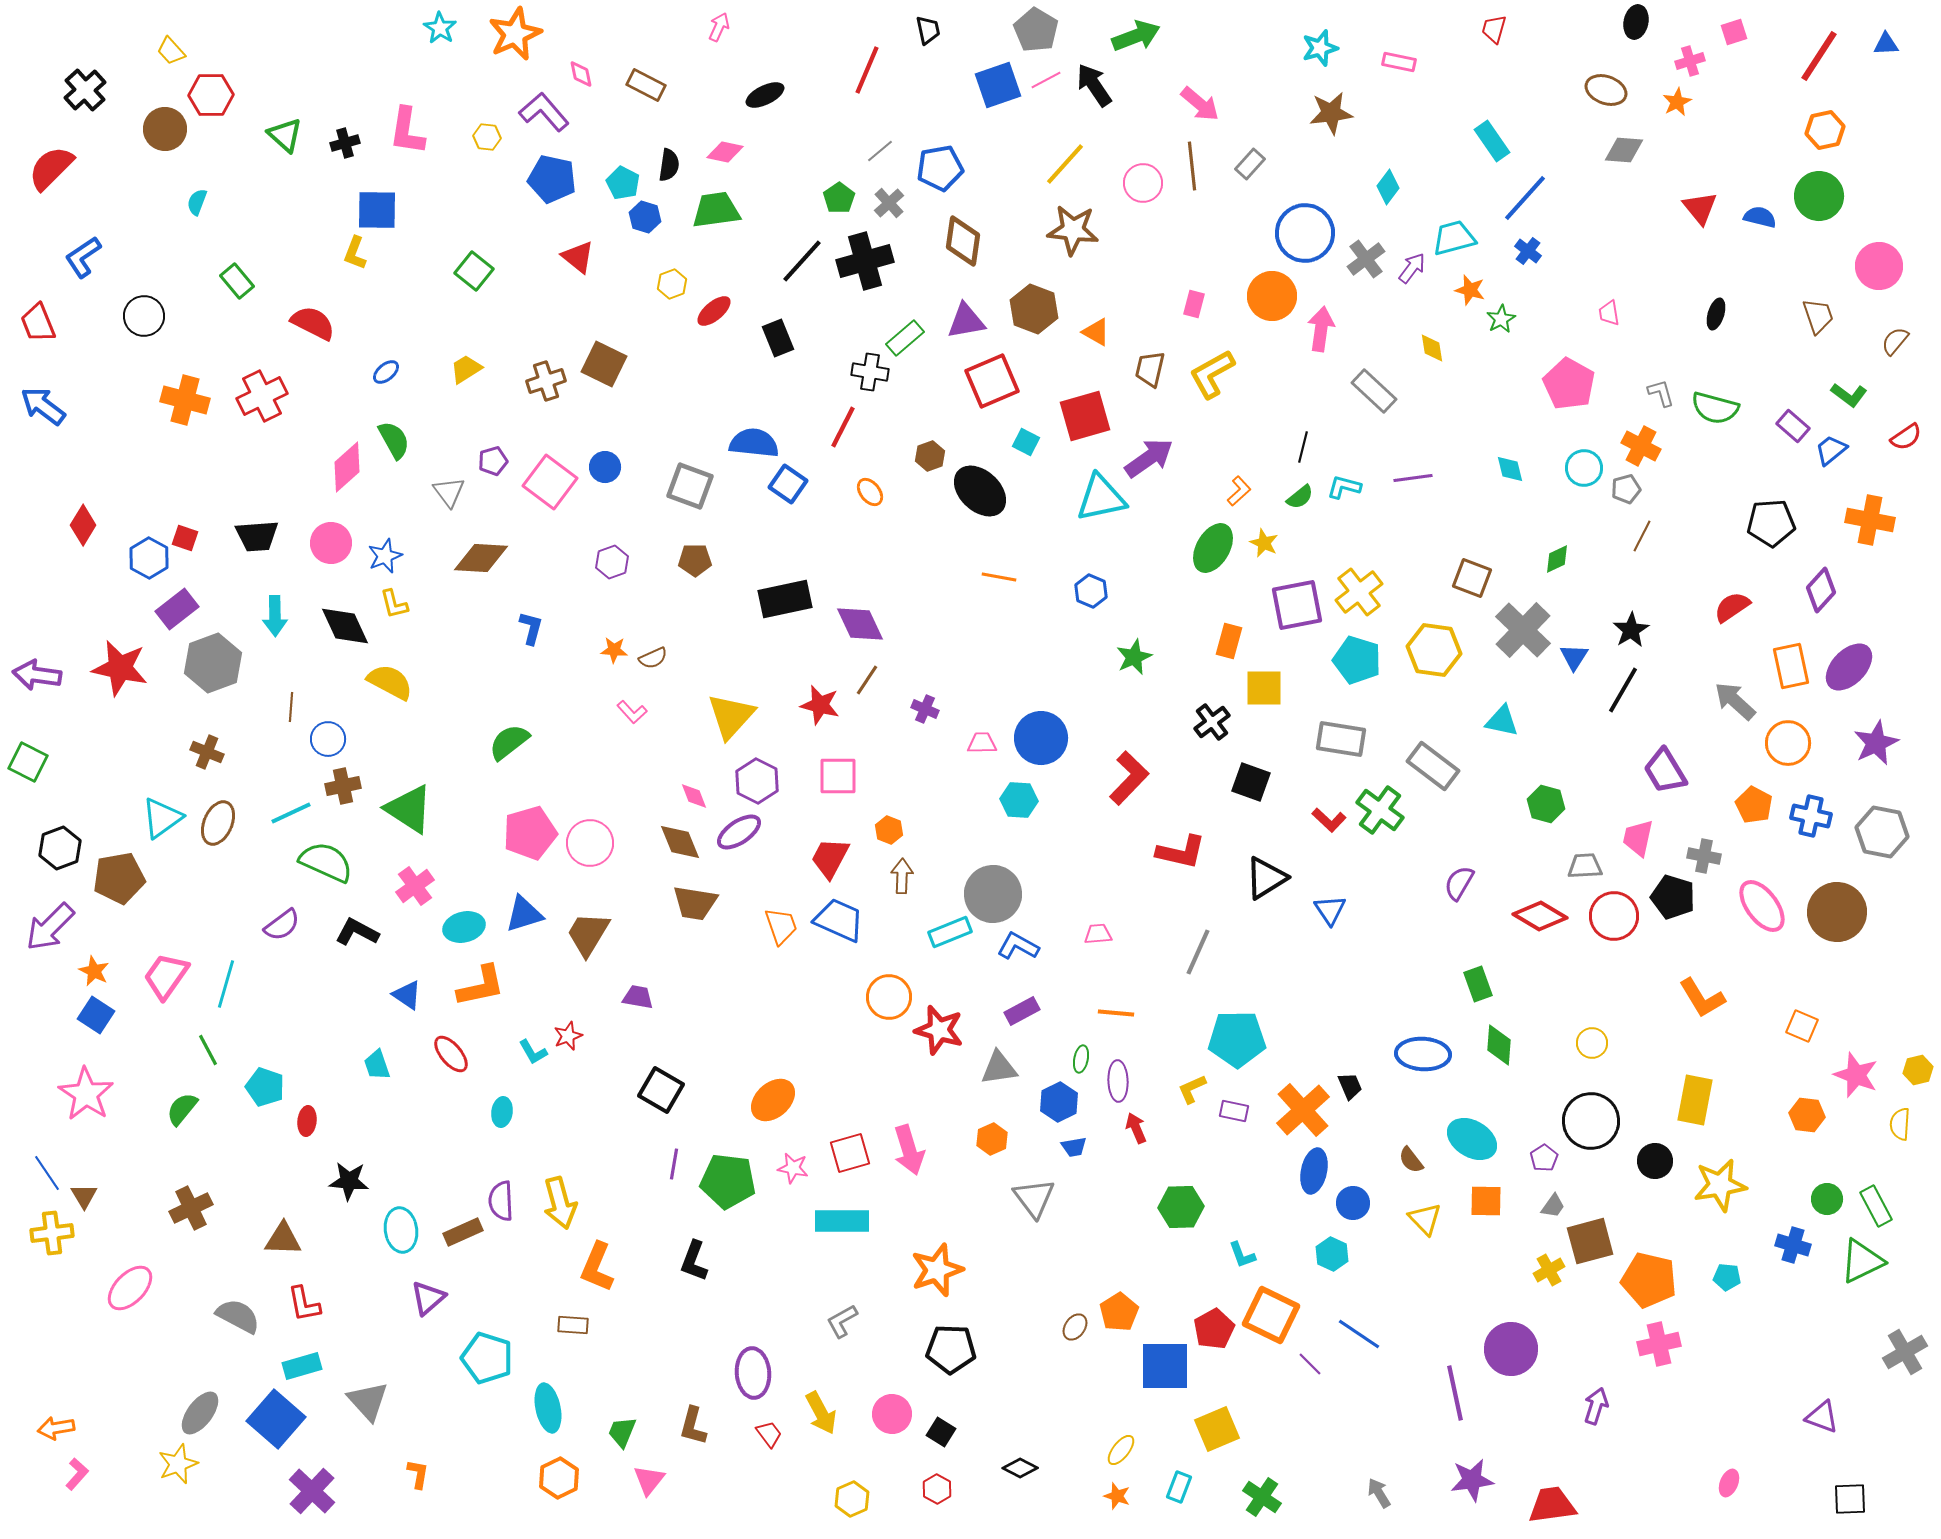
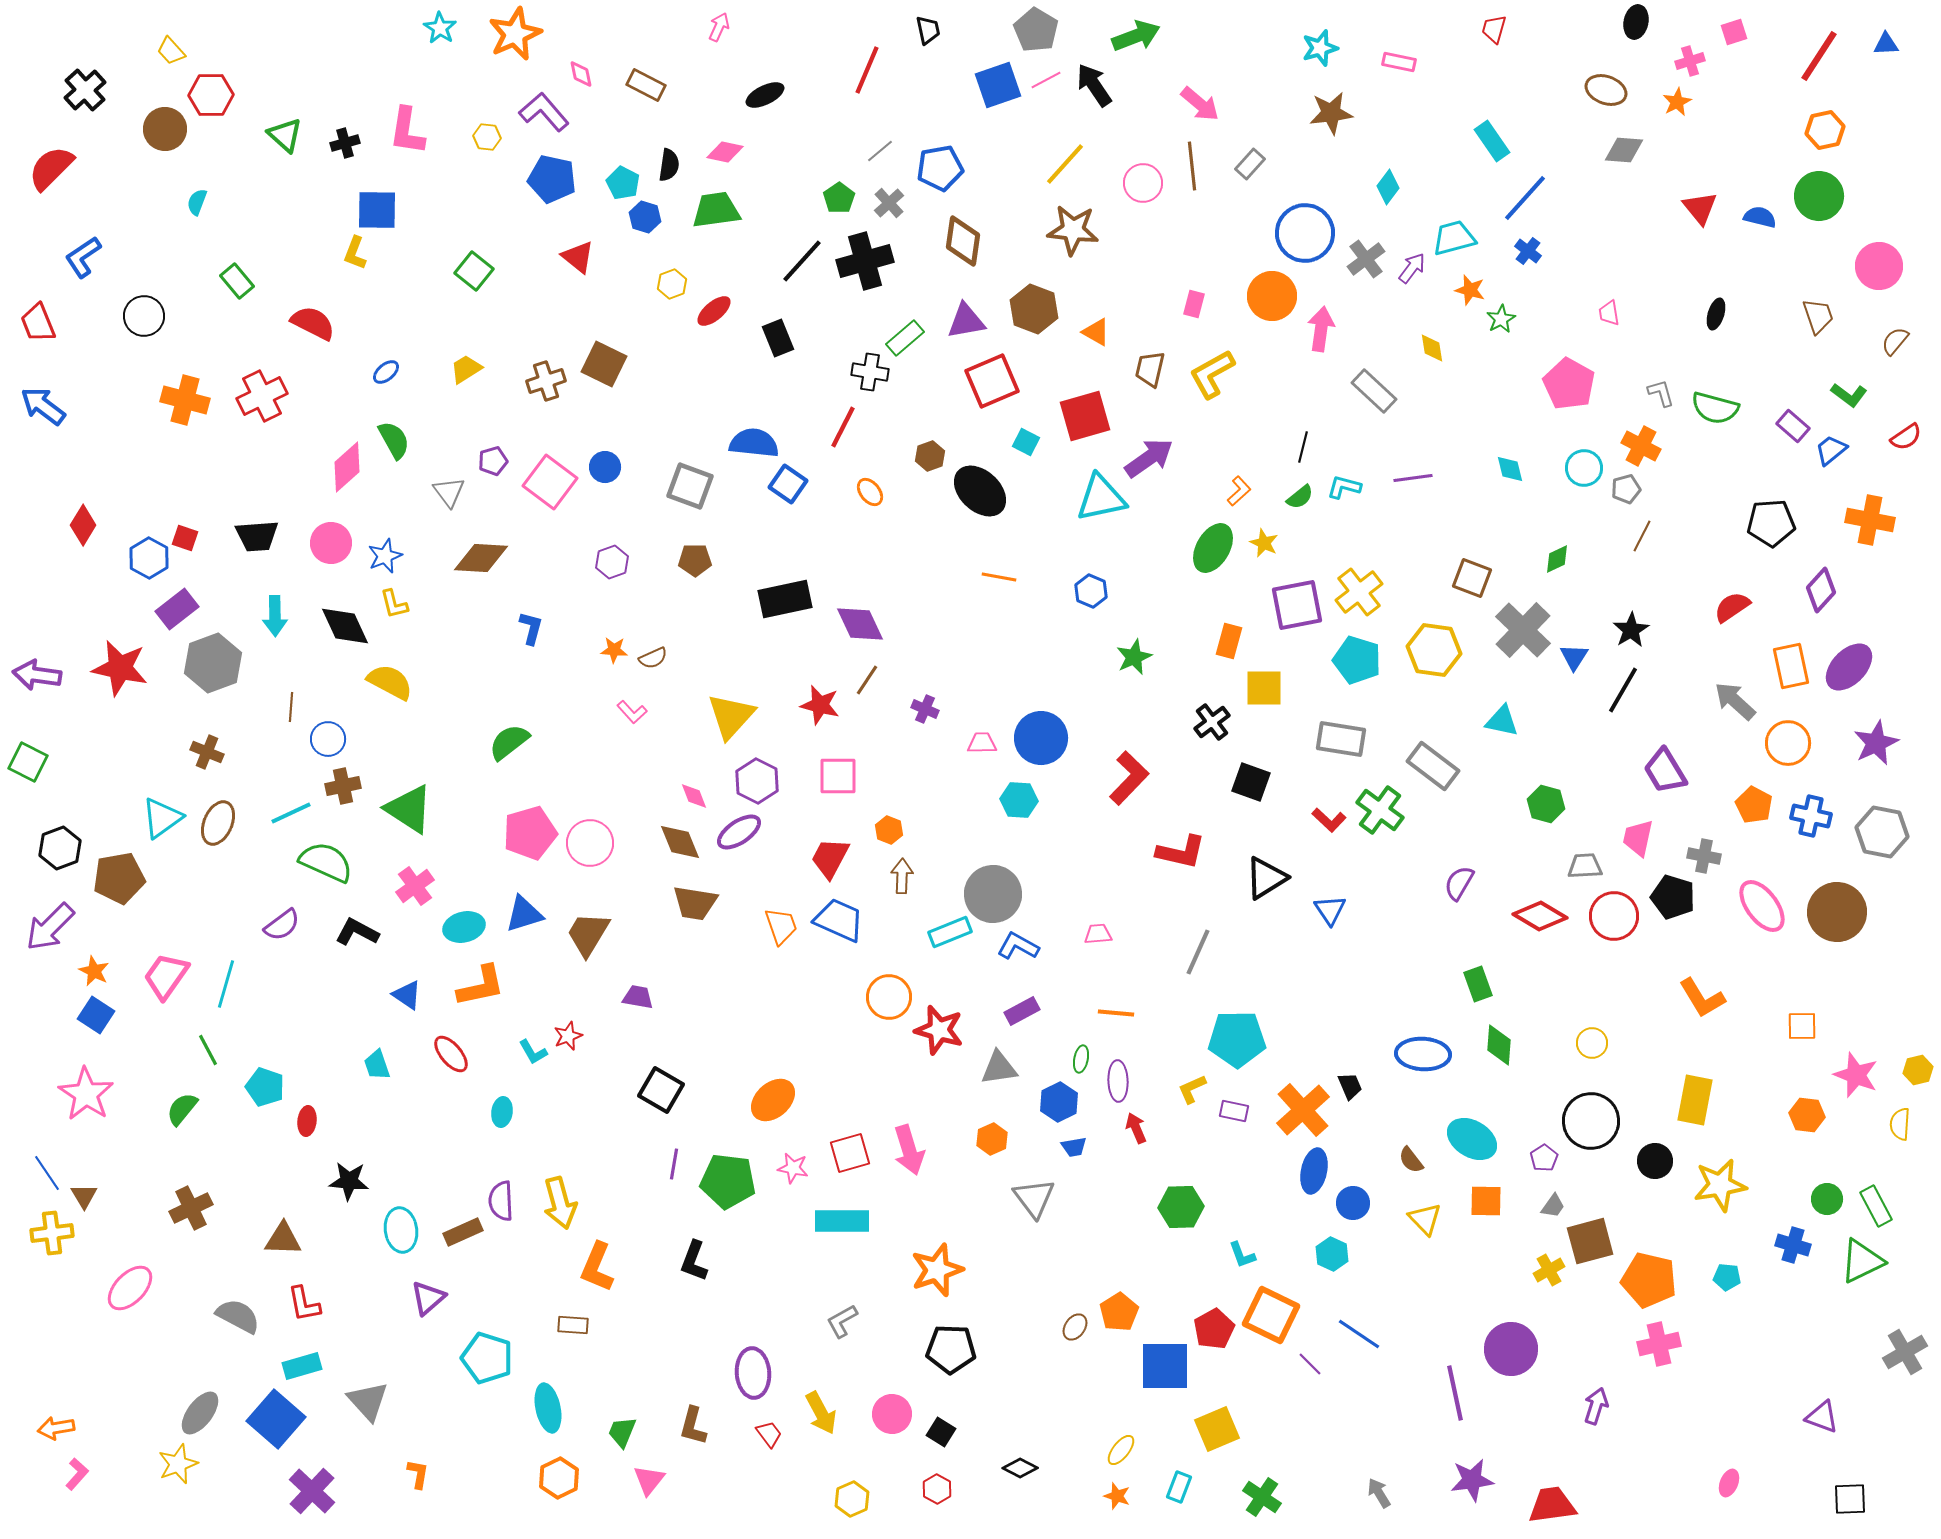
orange square at (1802, 1026): rotated 24 degrees counterclockwise
